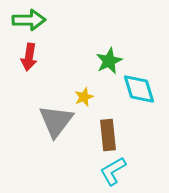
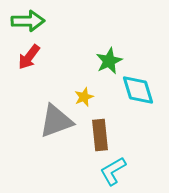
green arrow: moved 1 px left, 1 px down
red arrow: rotated 28 degrees clockwise
cyan diamond: moved 1 px left, 1 px down
gray triangle: rotated 33 degrees clockwise
brown rectangle: moved 8 px left
